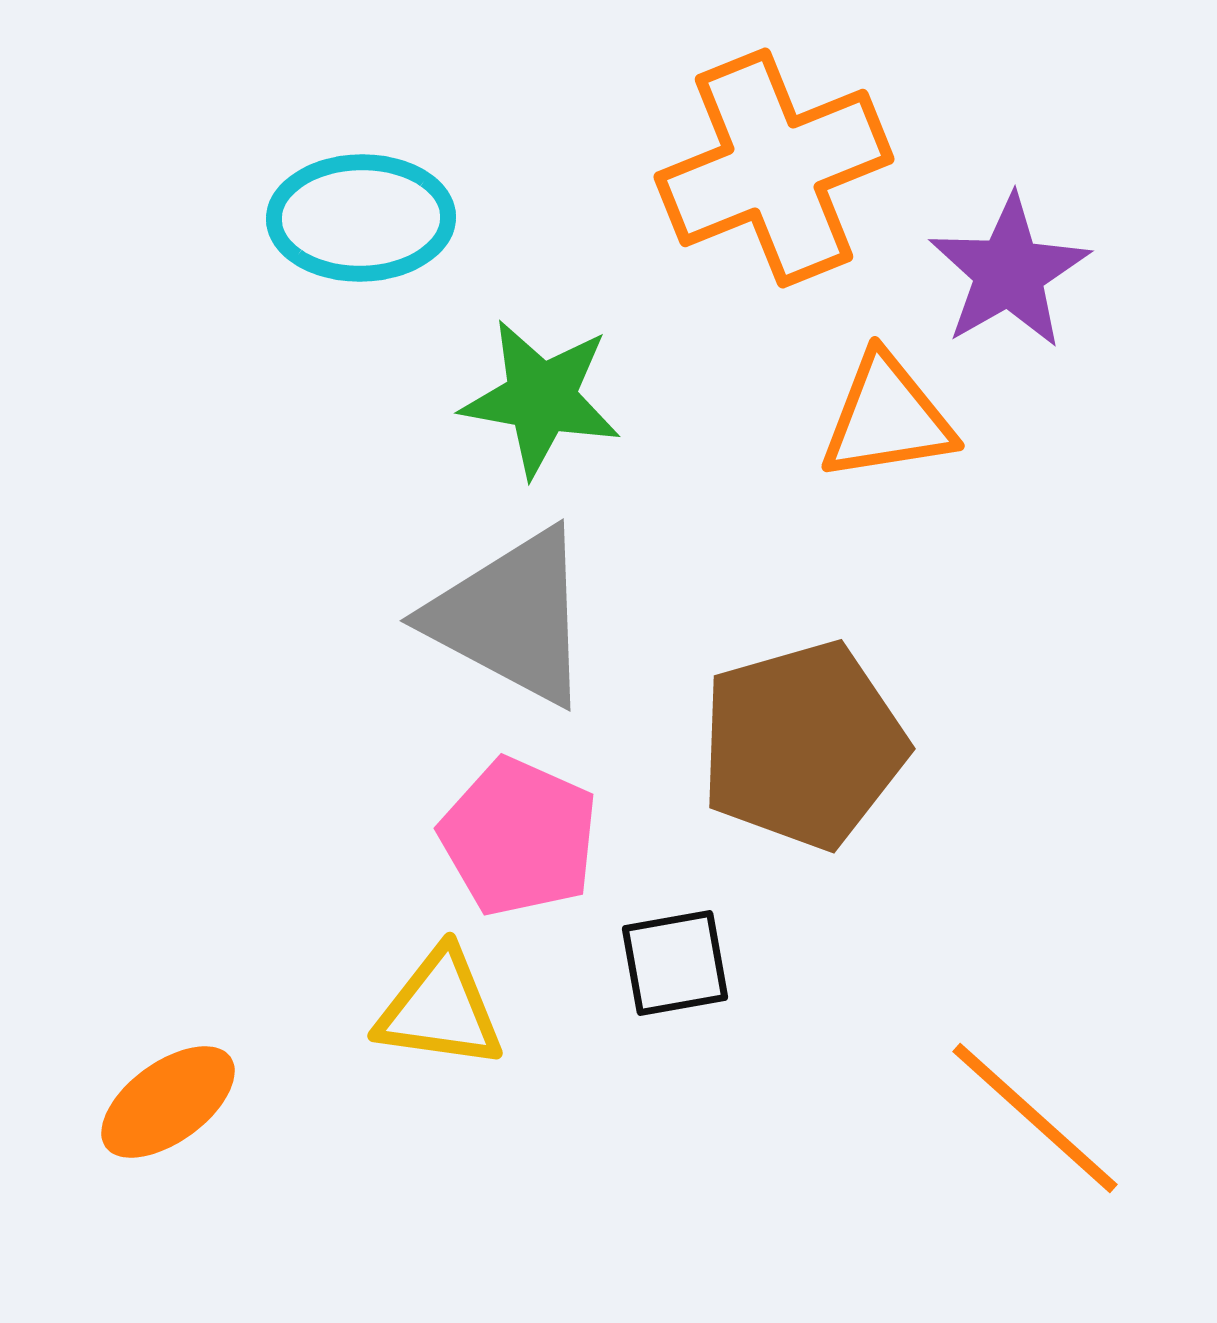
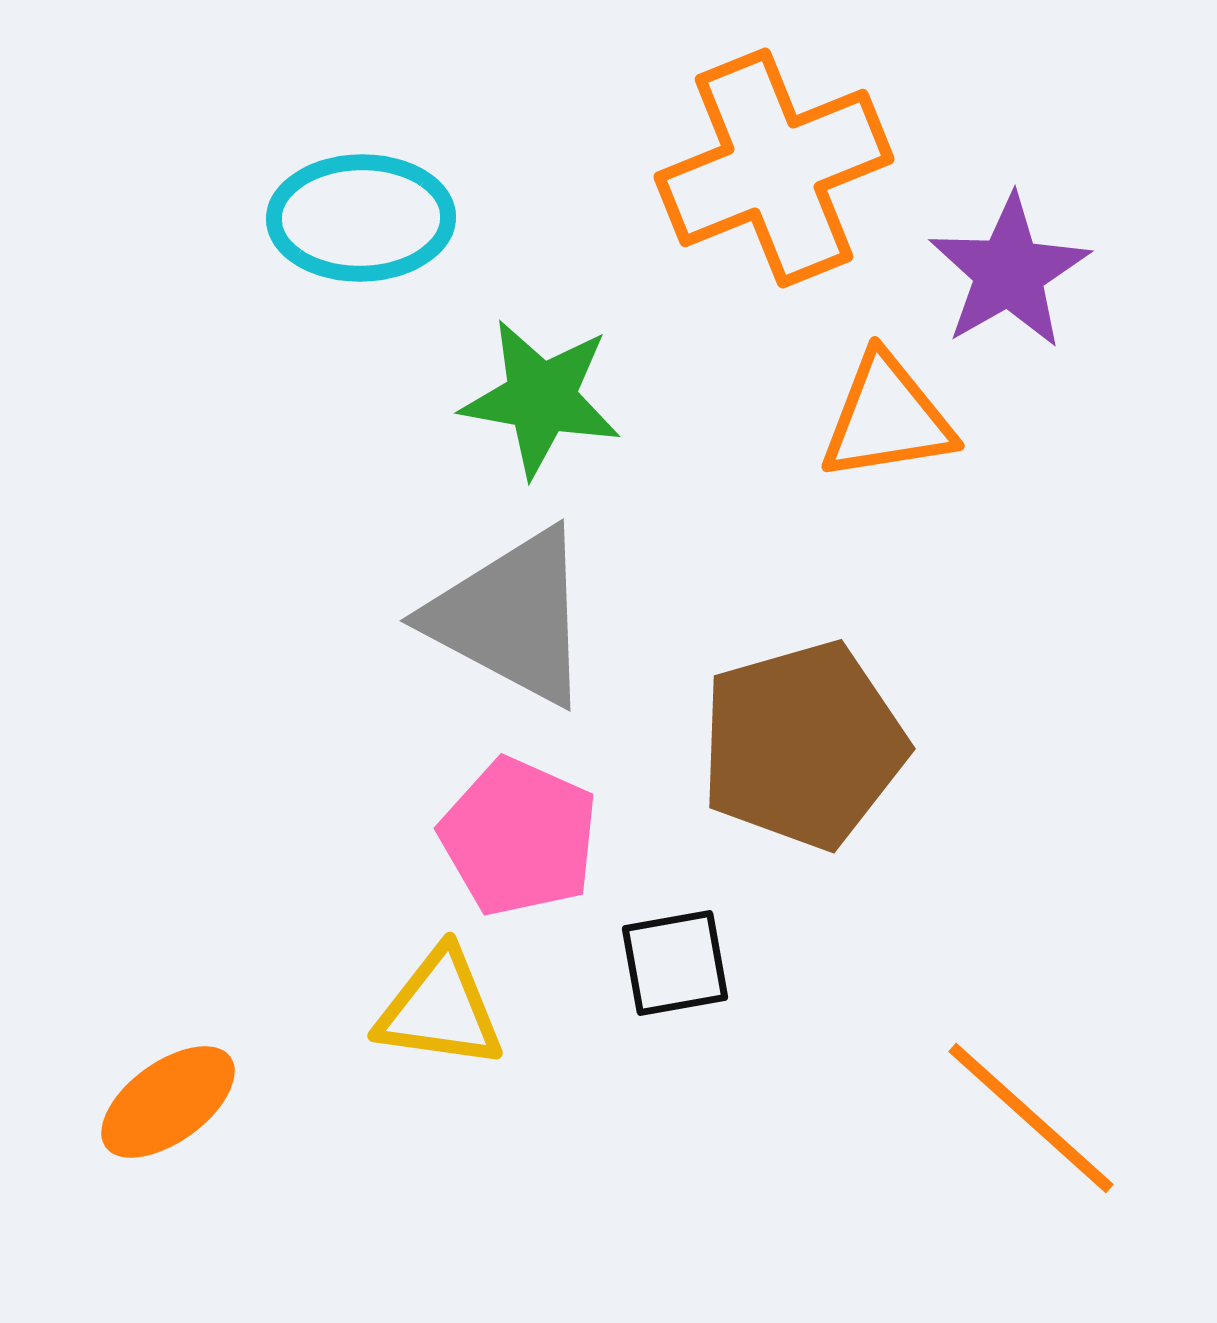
orange line: moved 4 px left
